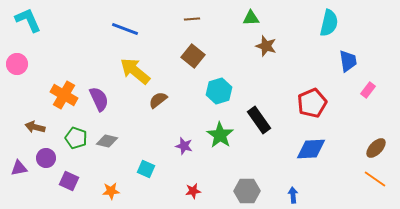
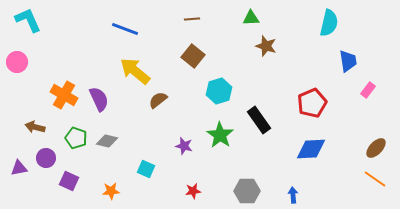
pink circle: moved 2 px up
